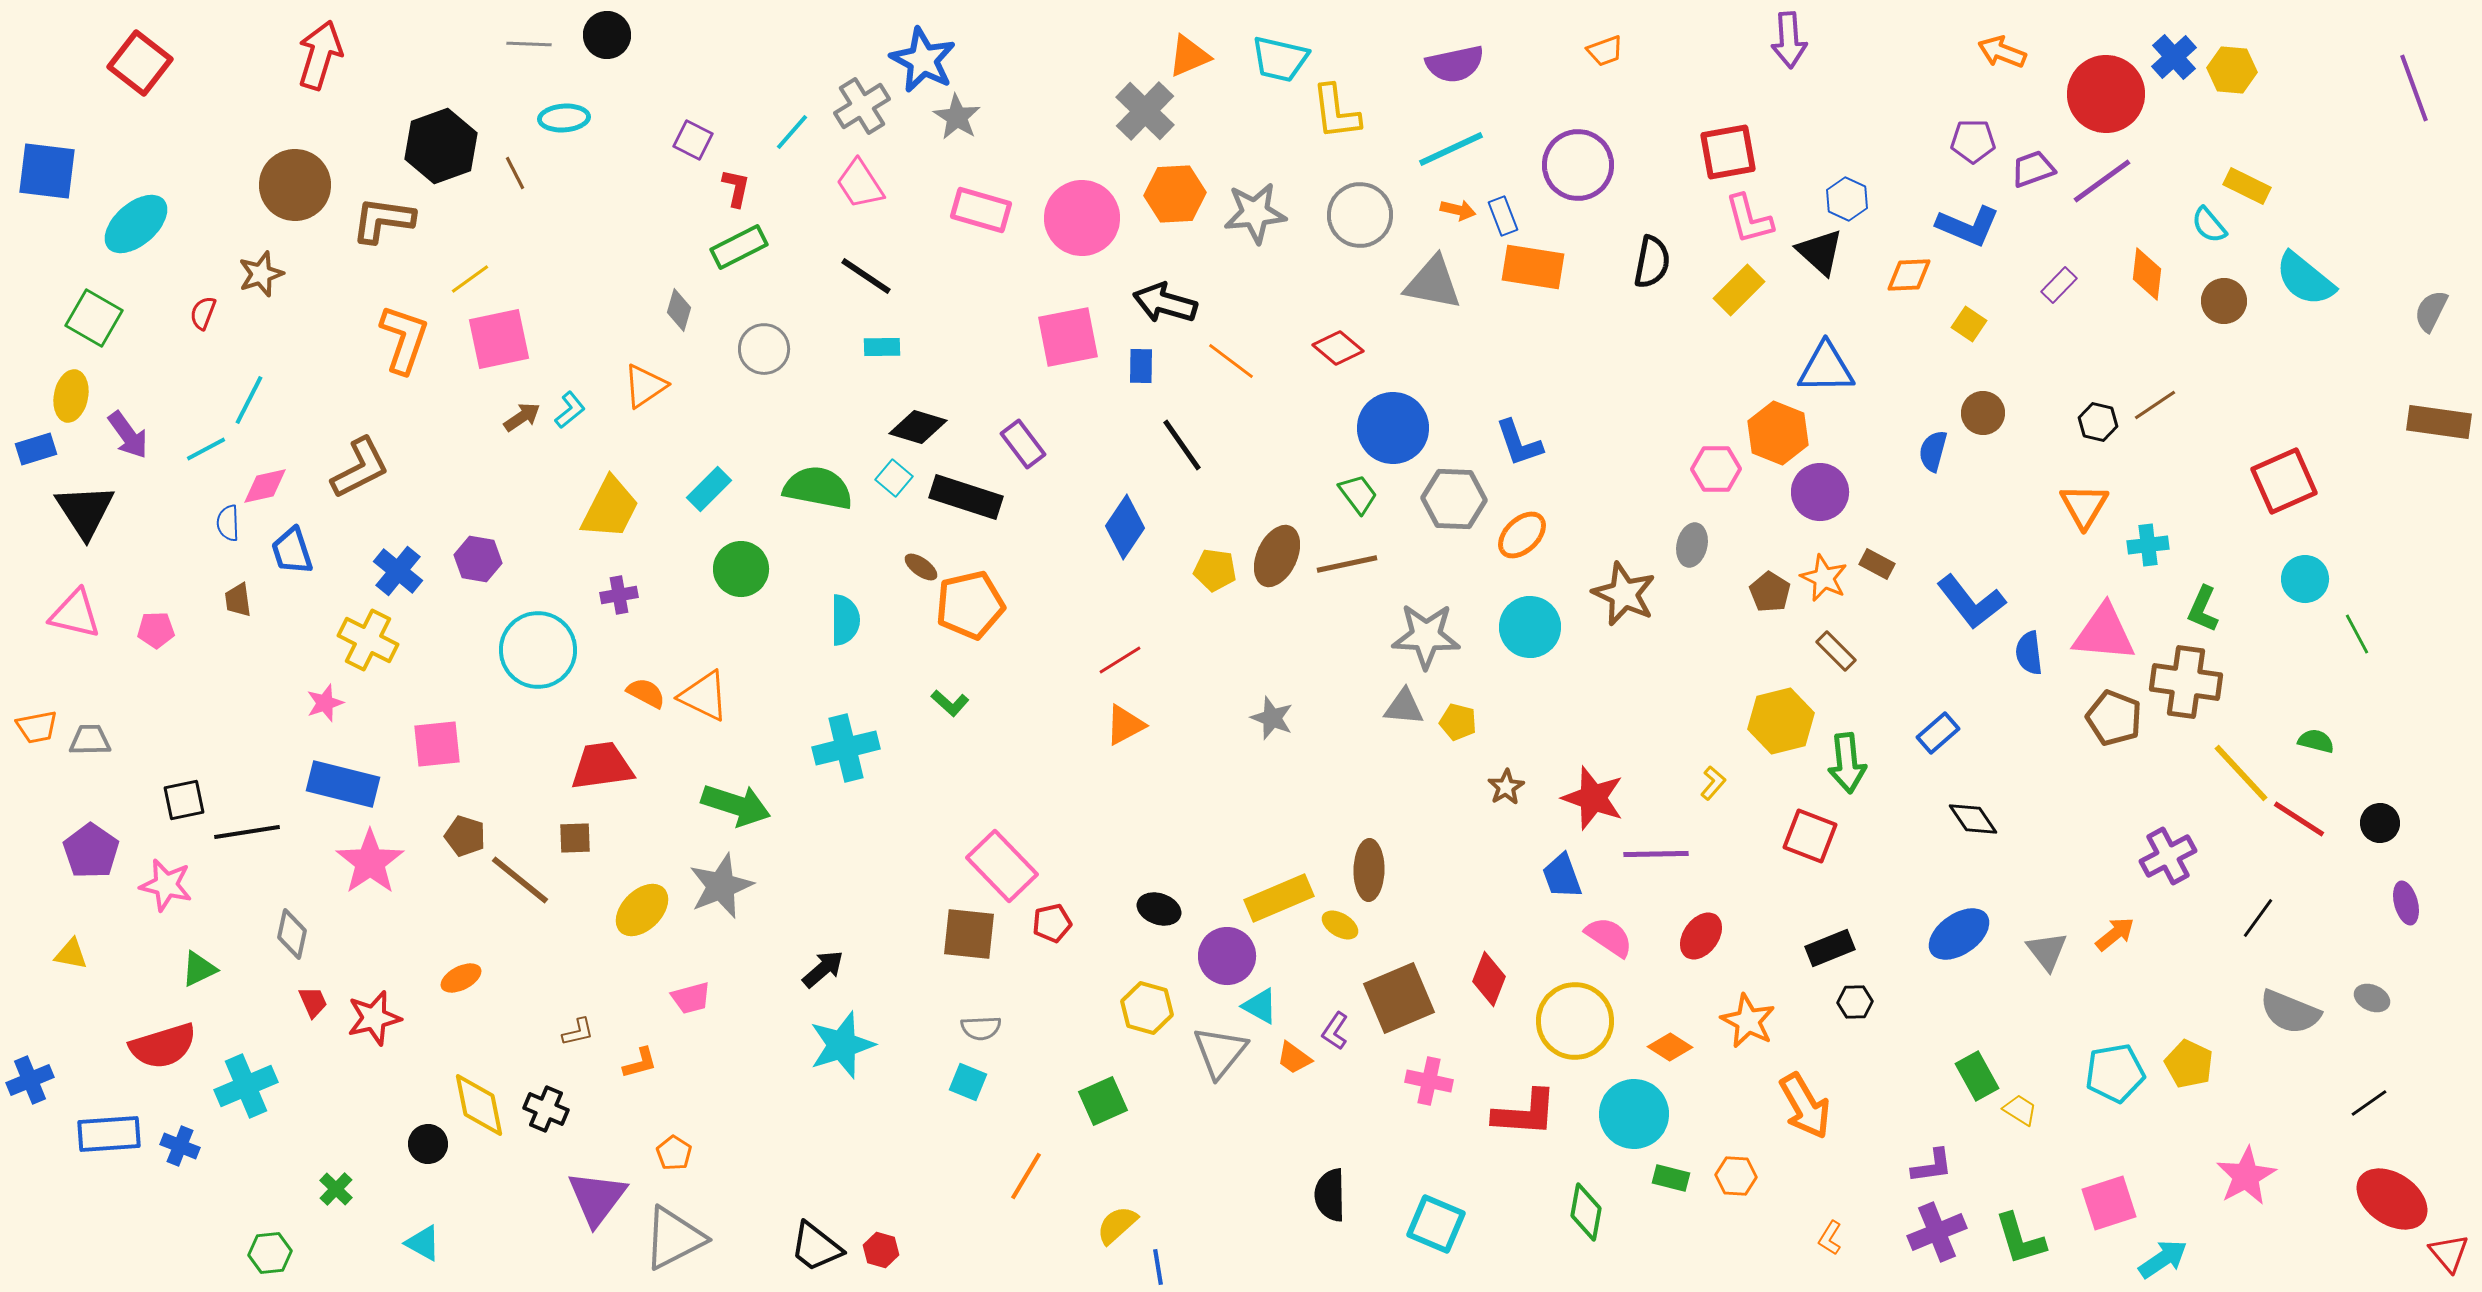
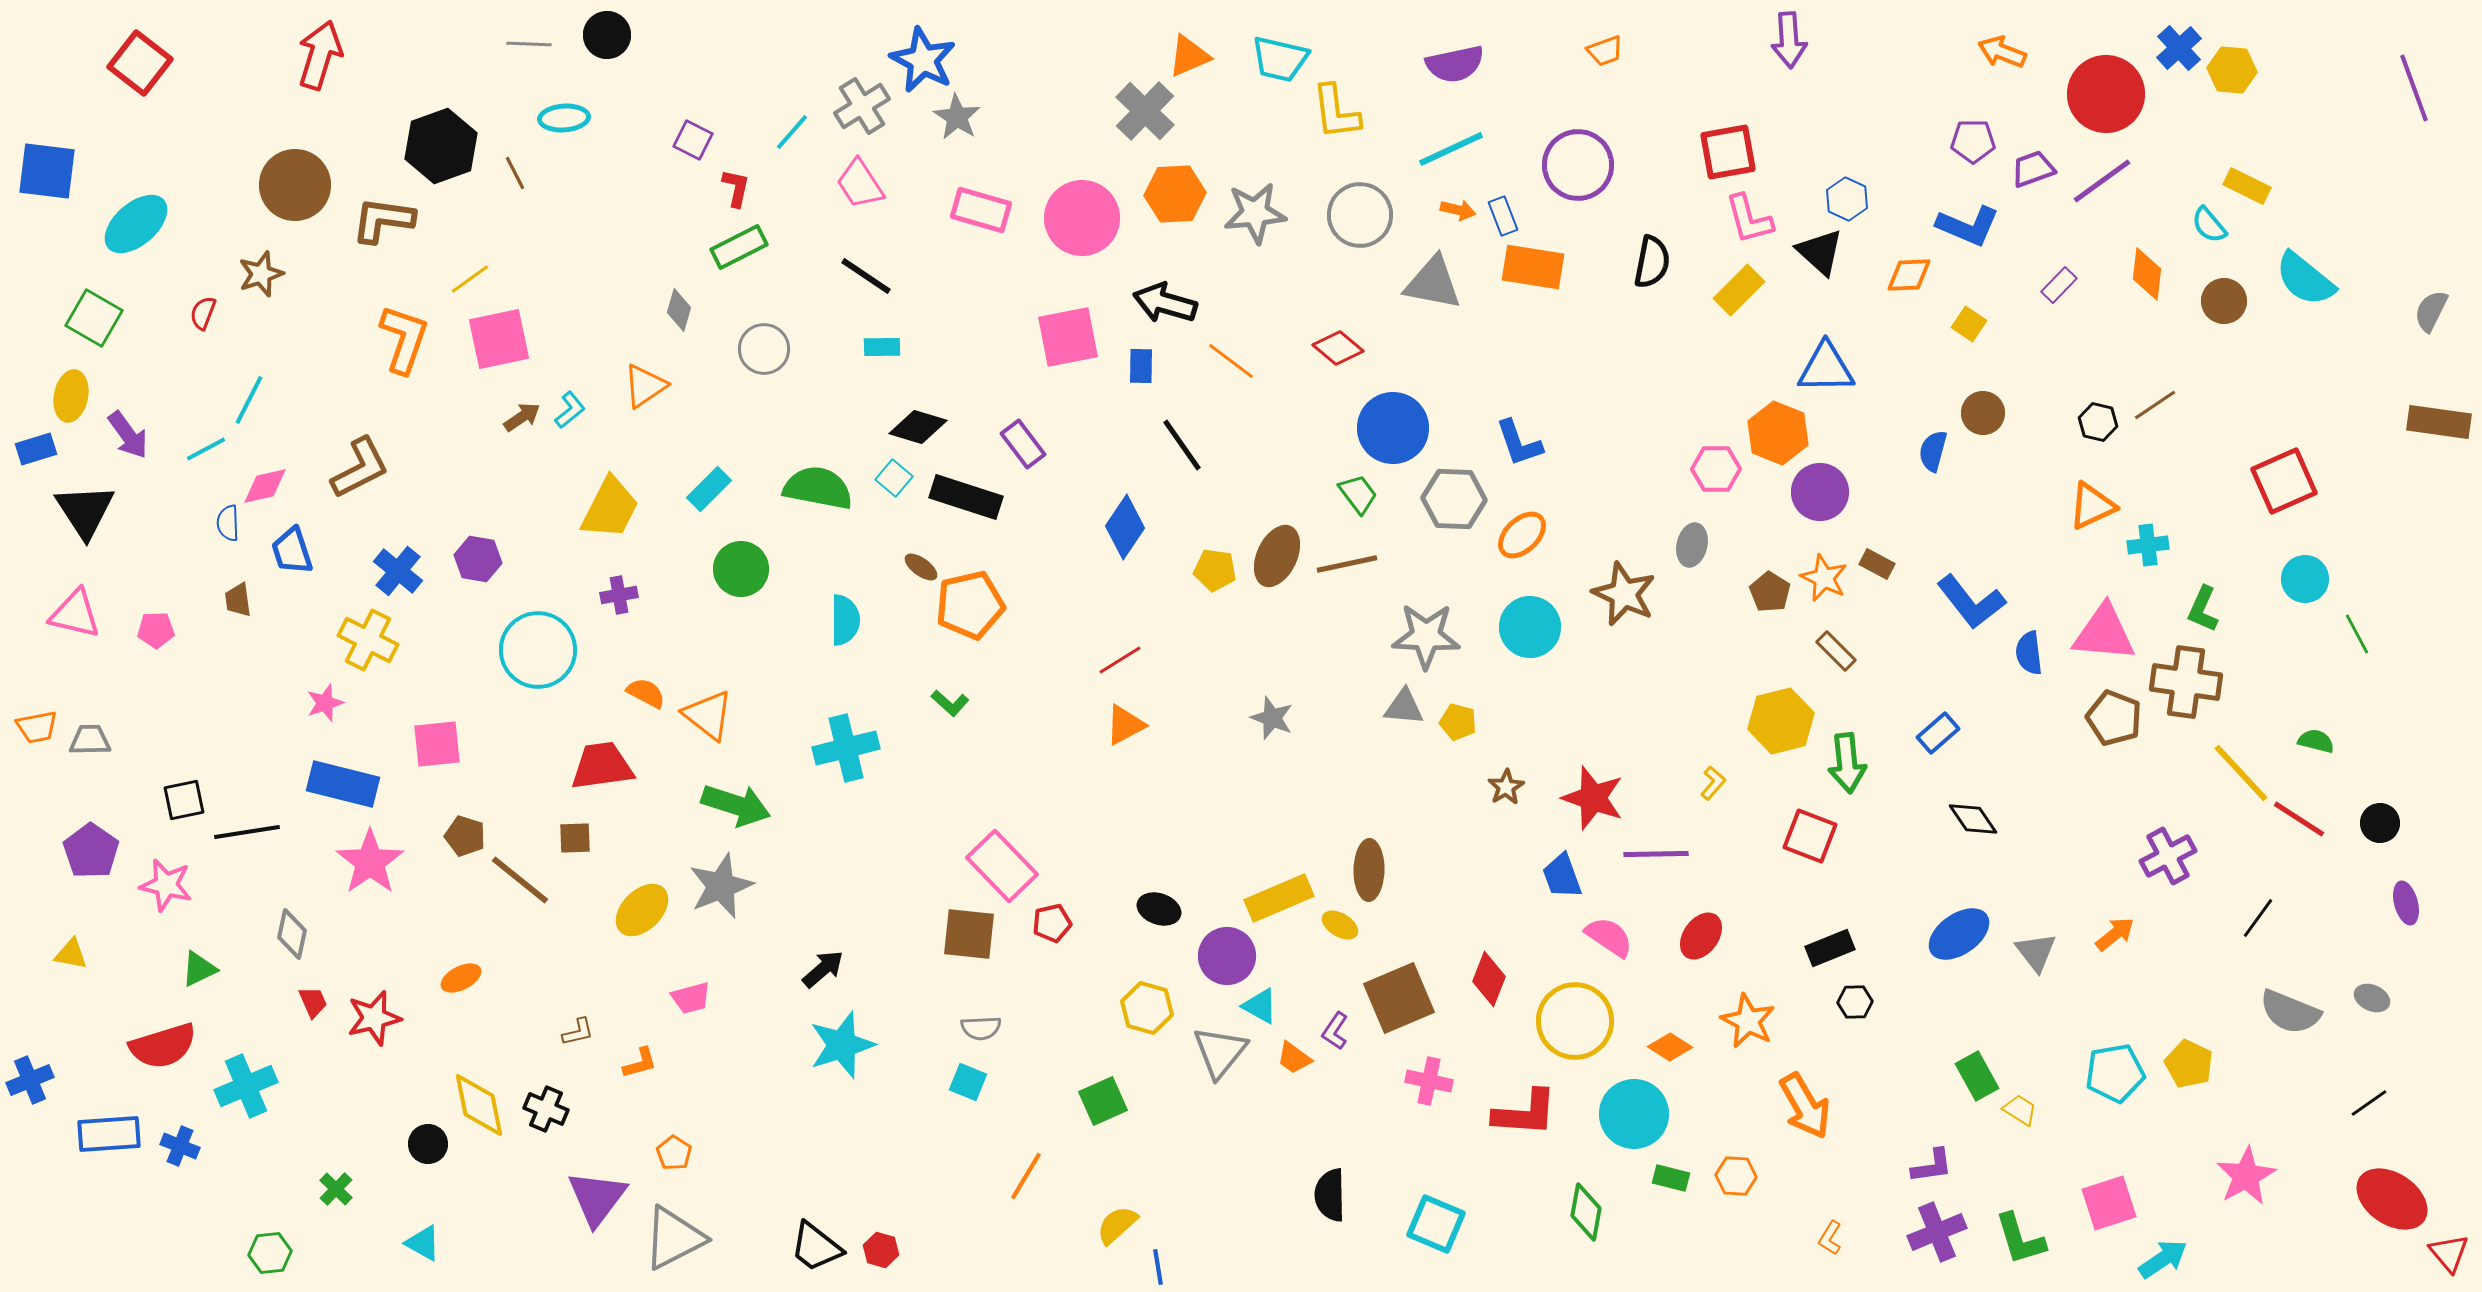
blue cross at (2174, 57): moved 5 px right, 9 px up
orange triangle at (2084, 506): moved 8 px right; rotated 34 degrees clockwise
orange triangle at (704, 696): moved 4 px right, 19 px down; rotated 12 degrees clockwise
gray triangle at (2047, 951): moved 11 px left, 1 px down
